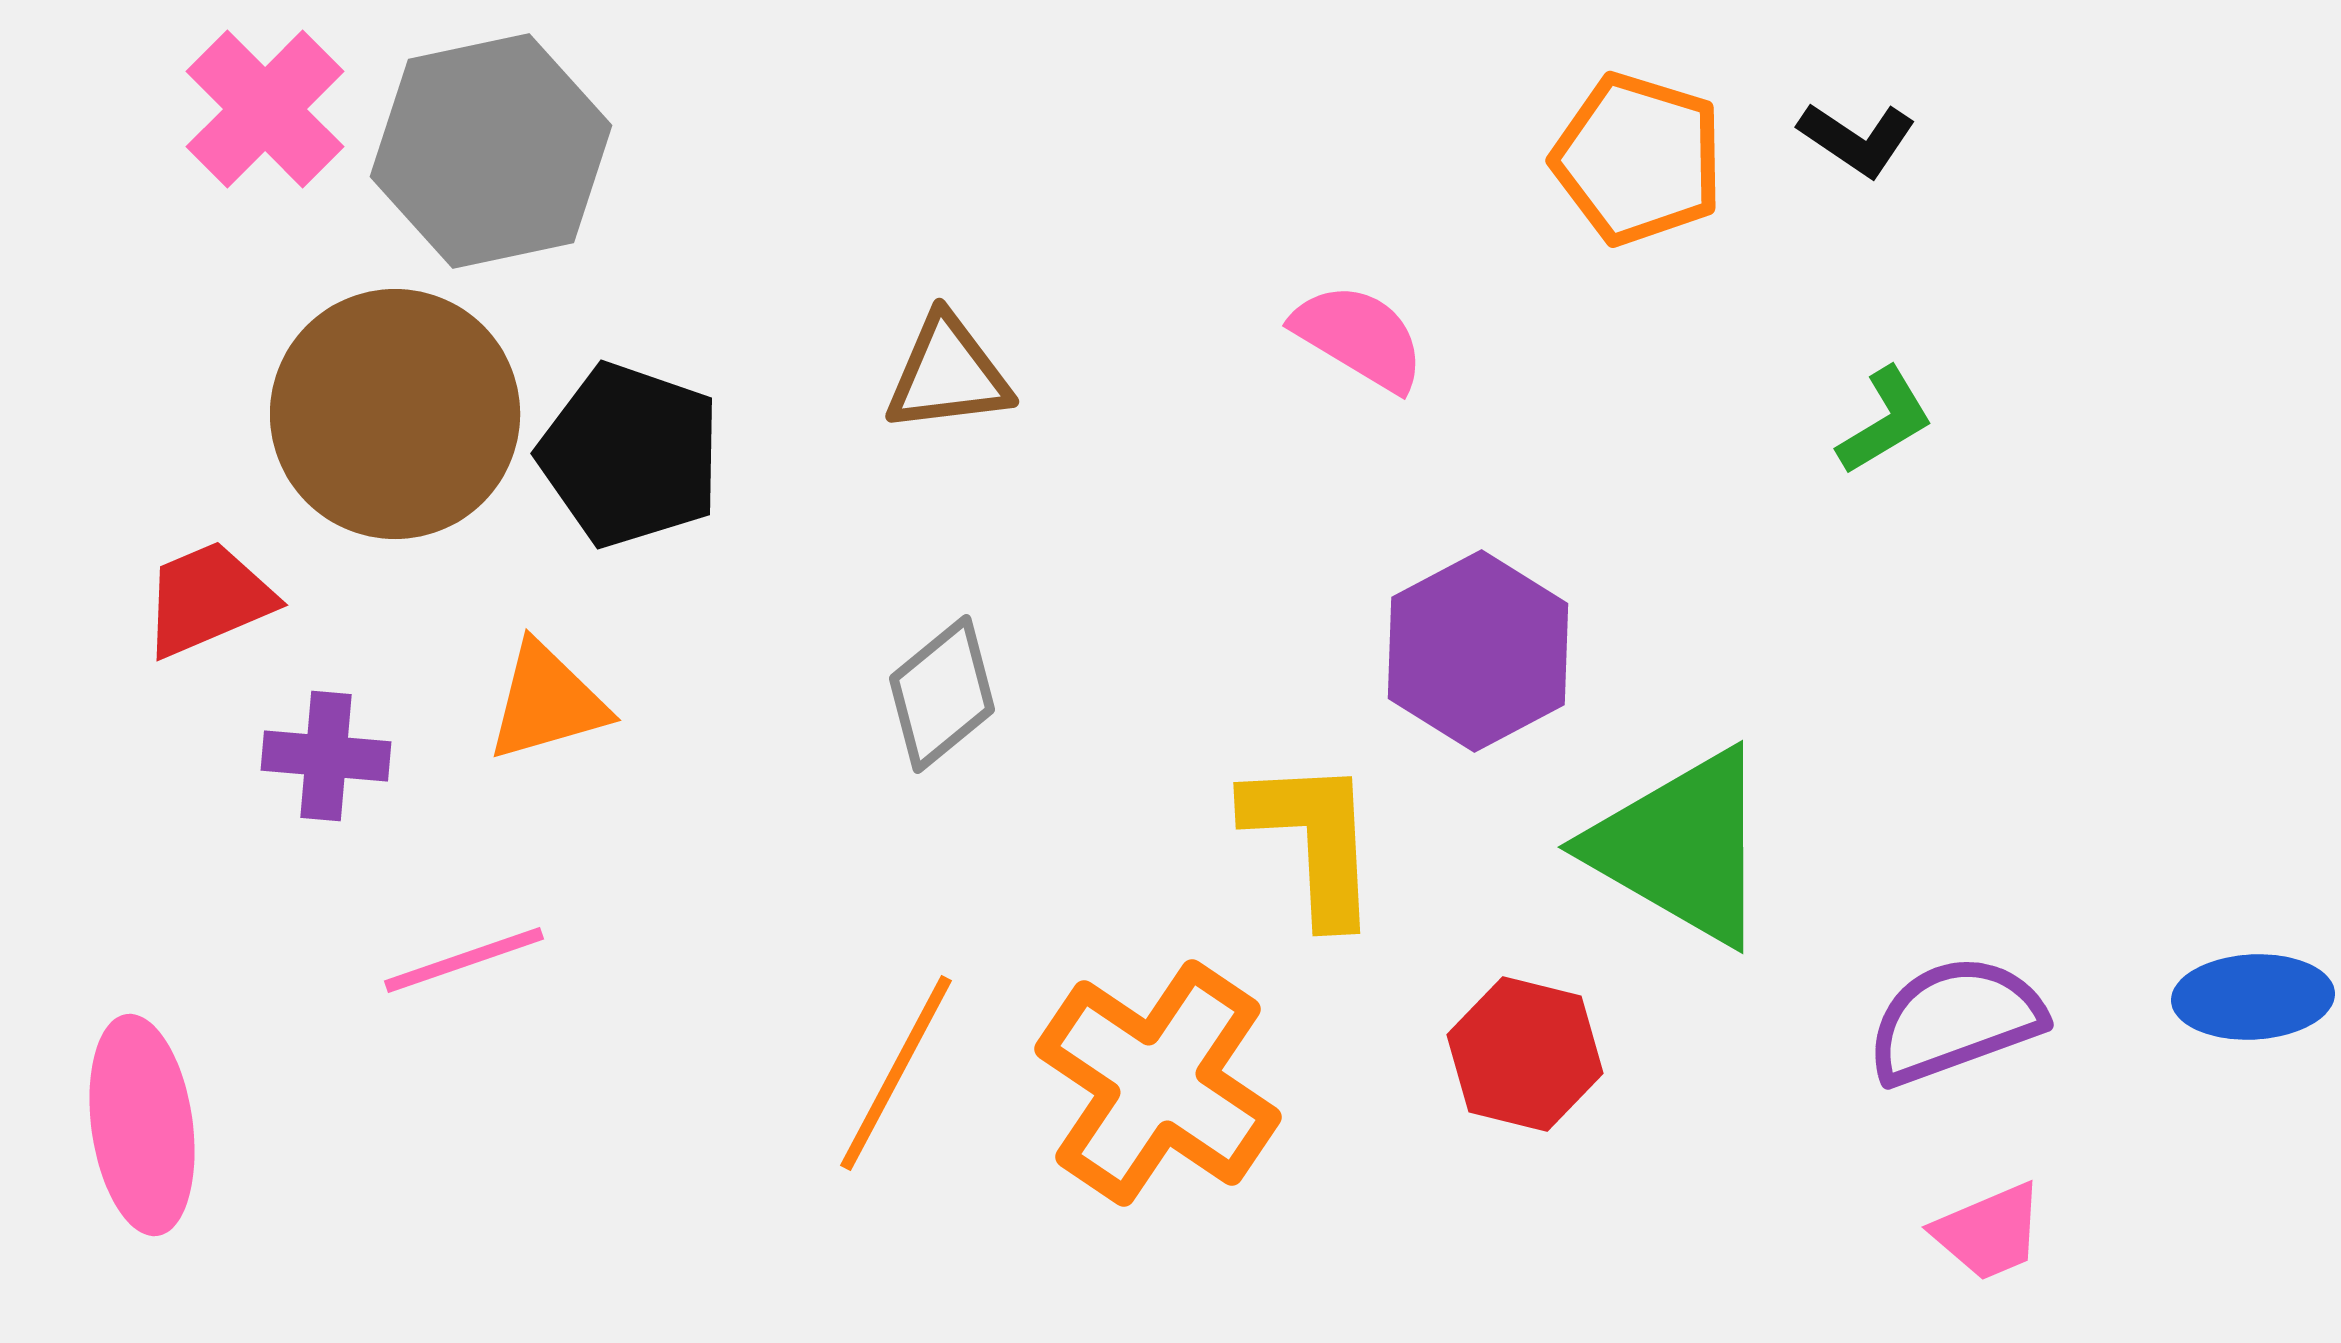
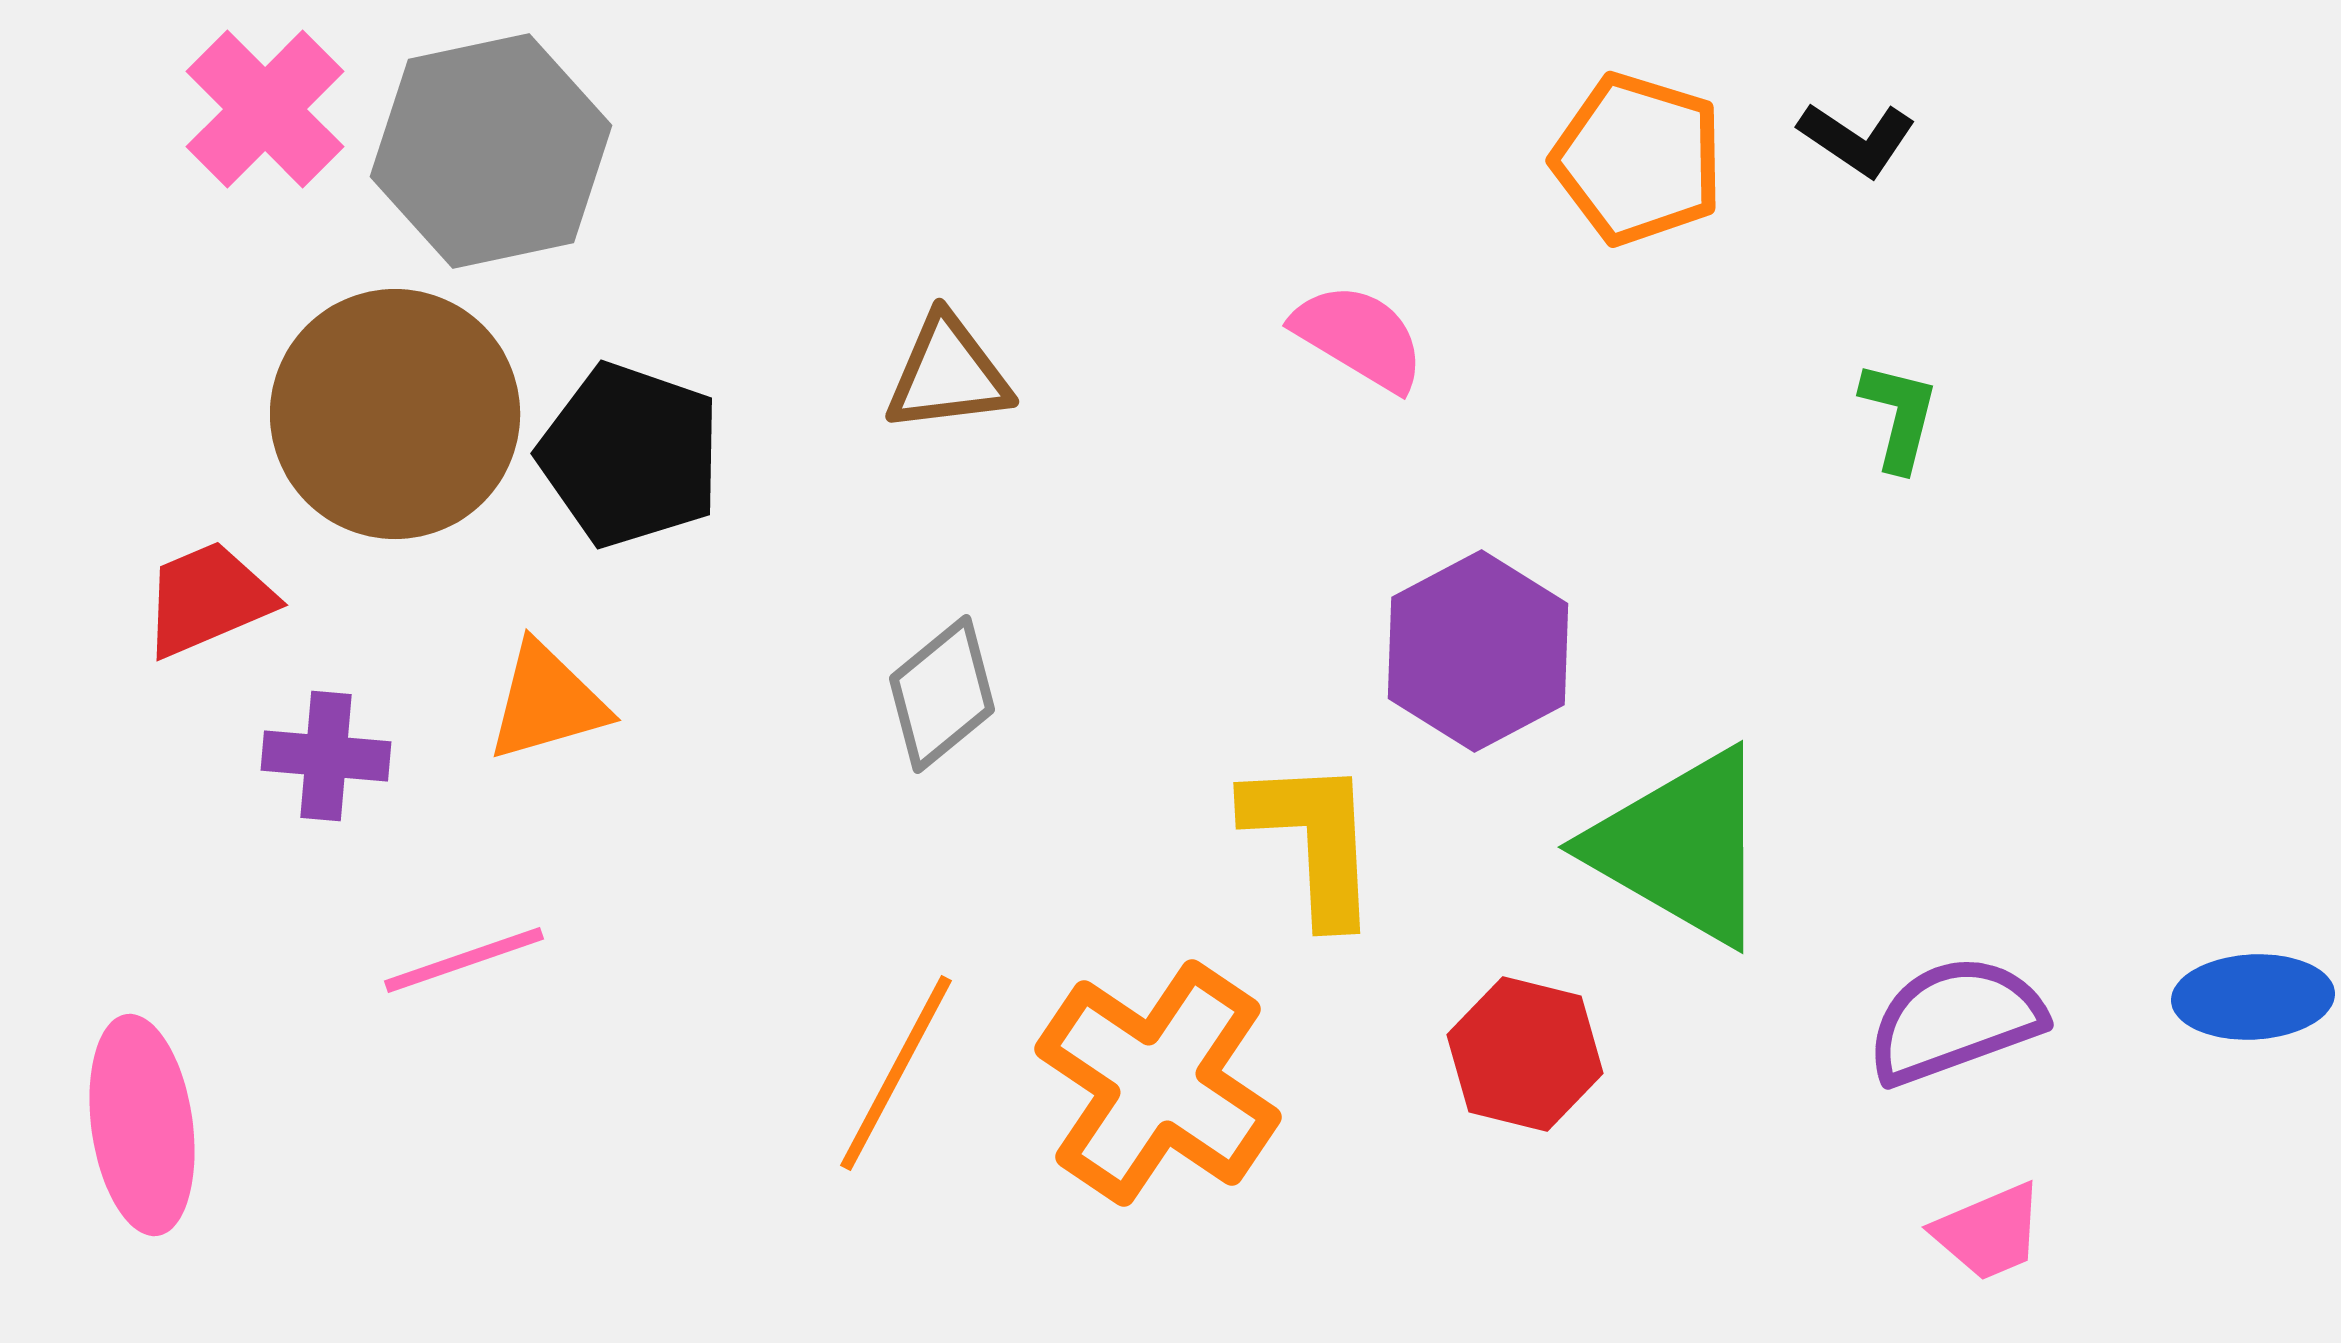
green L-shape: moved 14 px right, 5 px up; rotated 45 degrees counterclockwise
